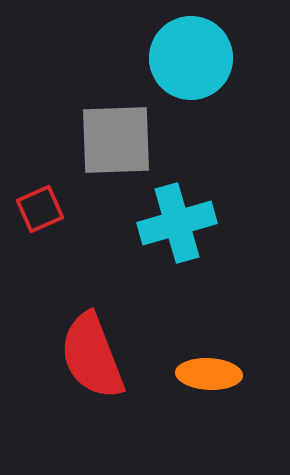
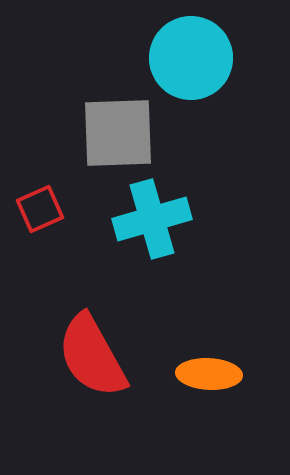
gray square: moved 2 px right, 7 px up
cyan cross: moved 25 px left, 4 px up
red semicircle: rotated 8 degrees counterclockwise
